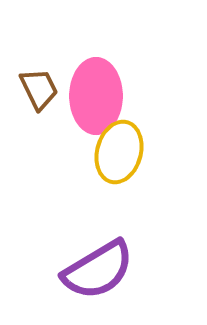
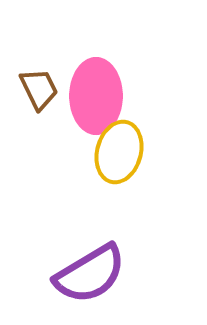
purple semicircle: moved 8 px left, 4 px down
